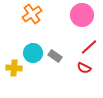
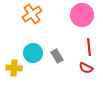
red line: rotated 54 degrees counterclockwise
gray rectangle: moved 2 px right; rotated 24 degrees clockwise
red semicircle: moved 2 px right
